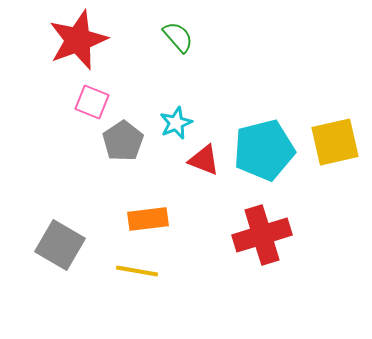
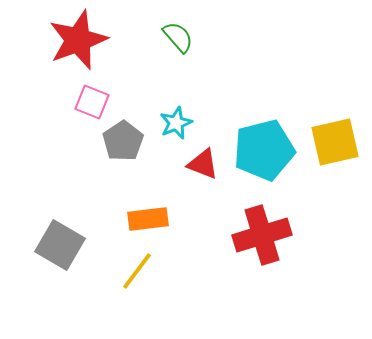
red triangle: moved 1 px left, 4 px down
yellow line: rotated 63 degrees counterclockwise
